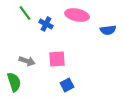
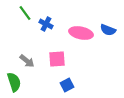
pink ellipse: moved 4 px right, 18 px down
blue semicircle: rotated 28 degrees clockwise
gray arrow: rotated 21 degrees clockwise
